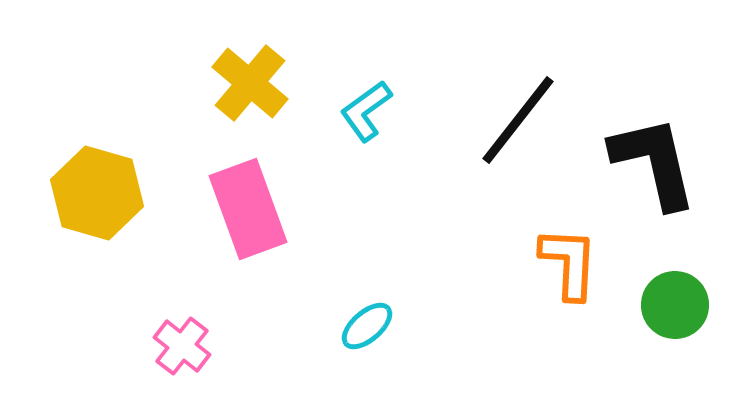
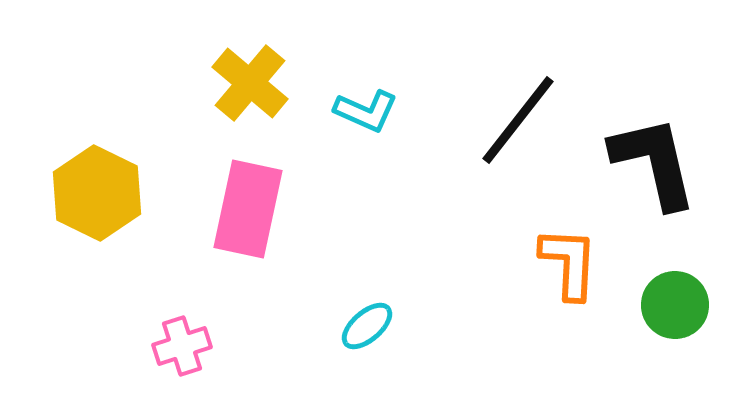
cyan L-shape: rotated 120 degrees counterclockwise
yellow hexagon: rotated 10 degrees clockwise
pink rectangle: rotated 32 degrees clockwise
pink cross: rotated 34 degrees clockwise
